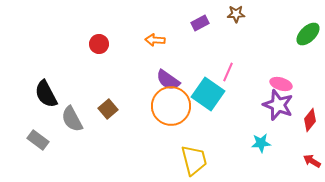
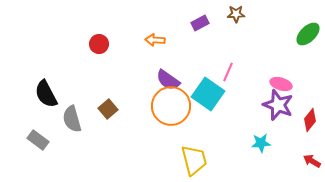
gray semicircle: rotated 12 degrees clockwise
